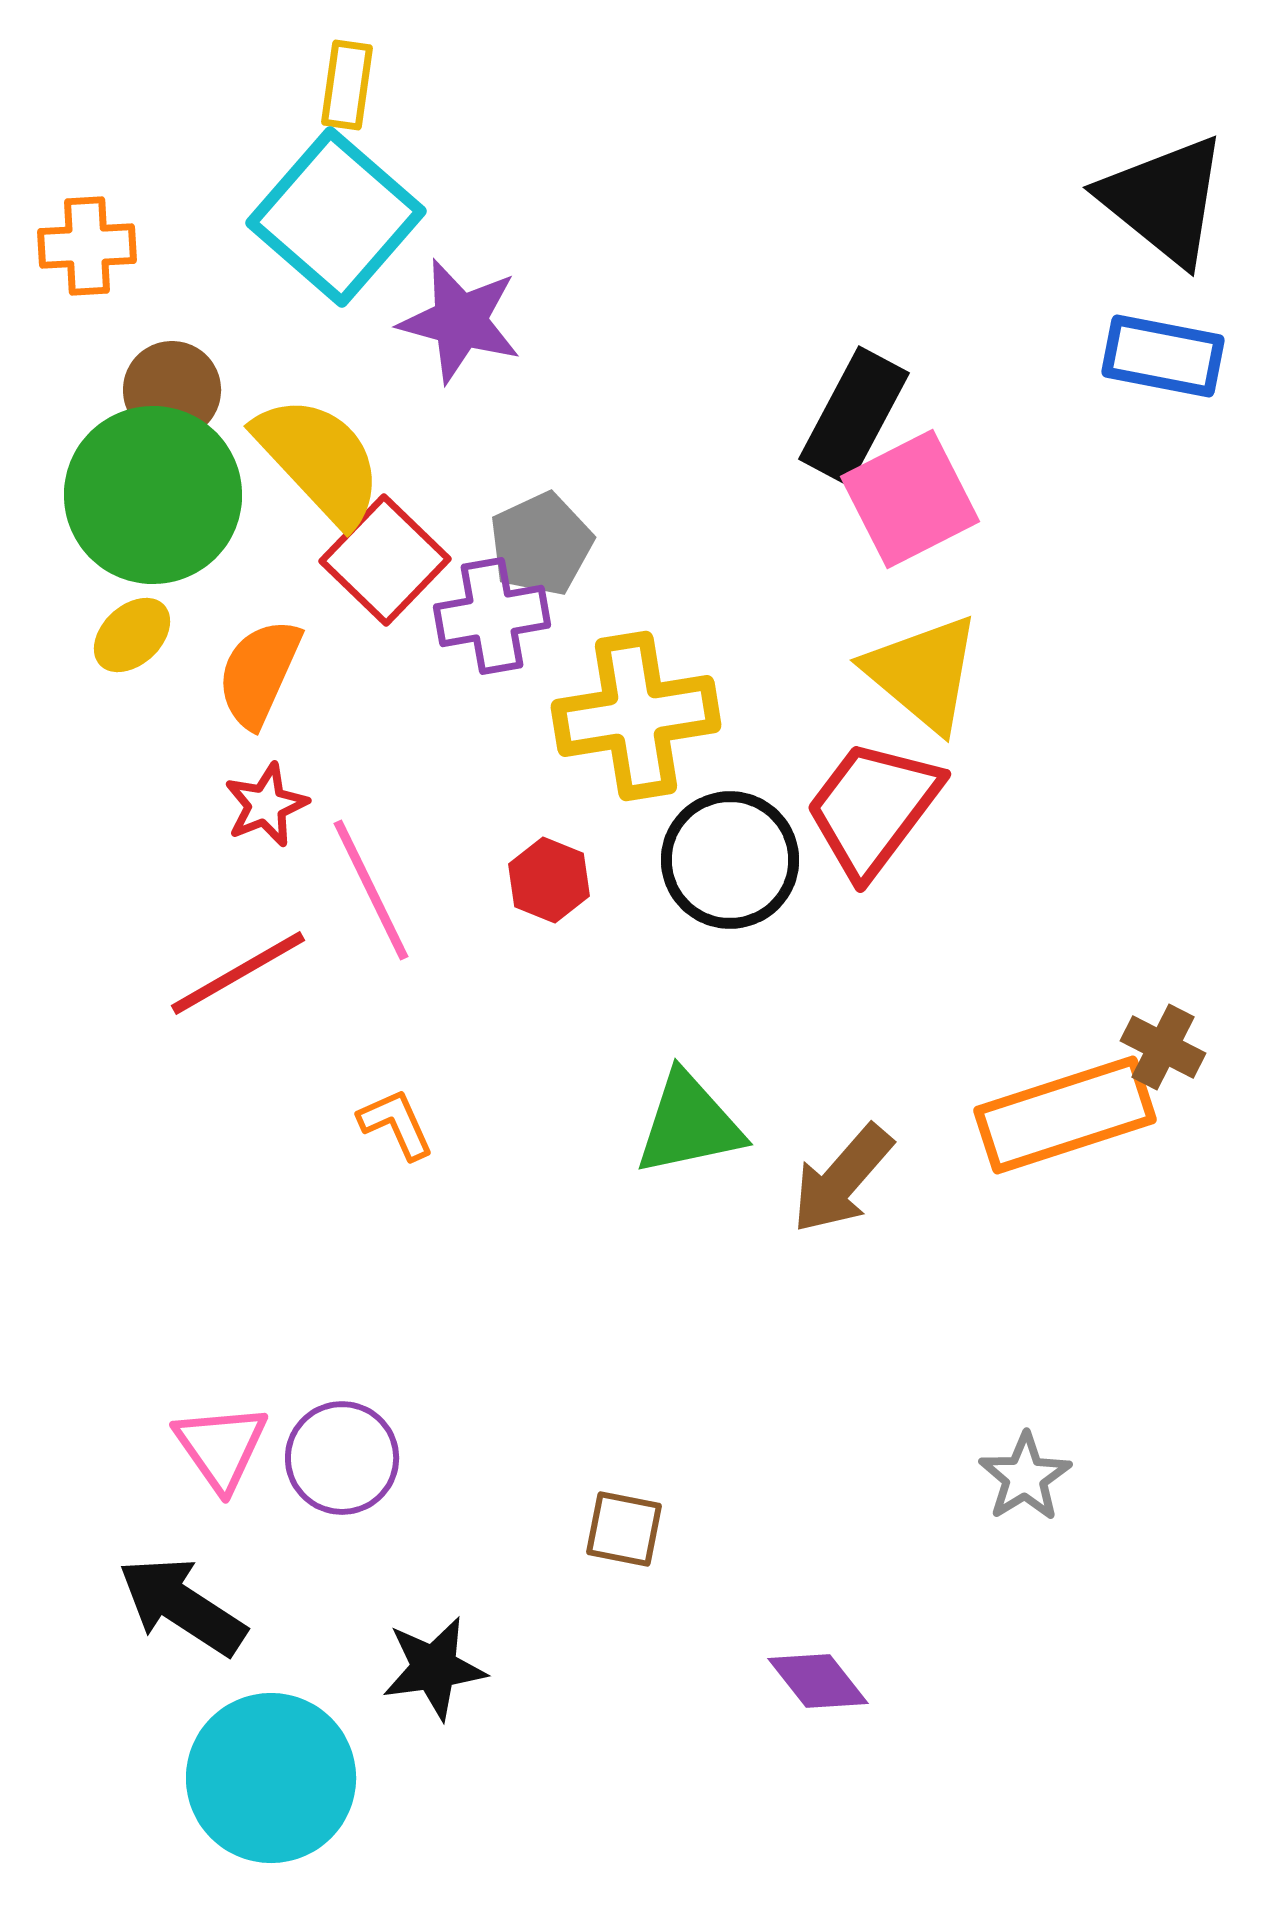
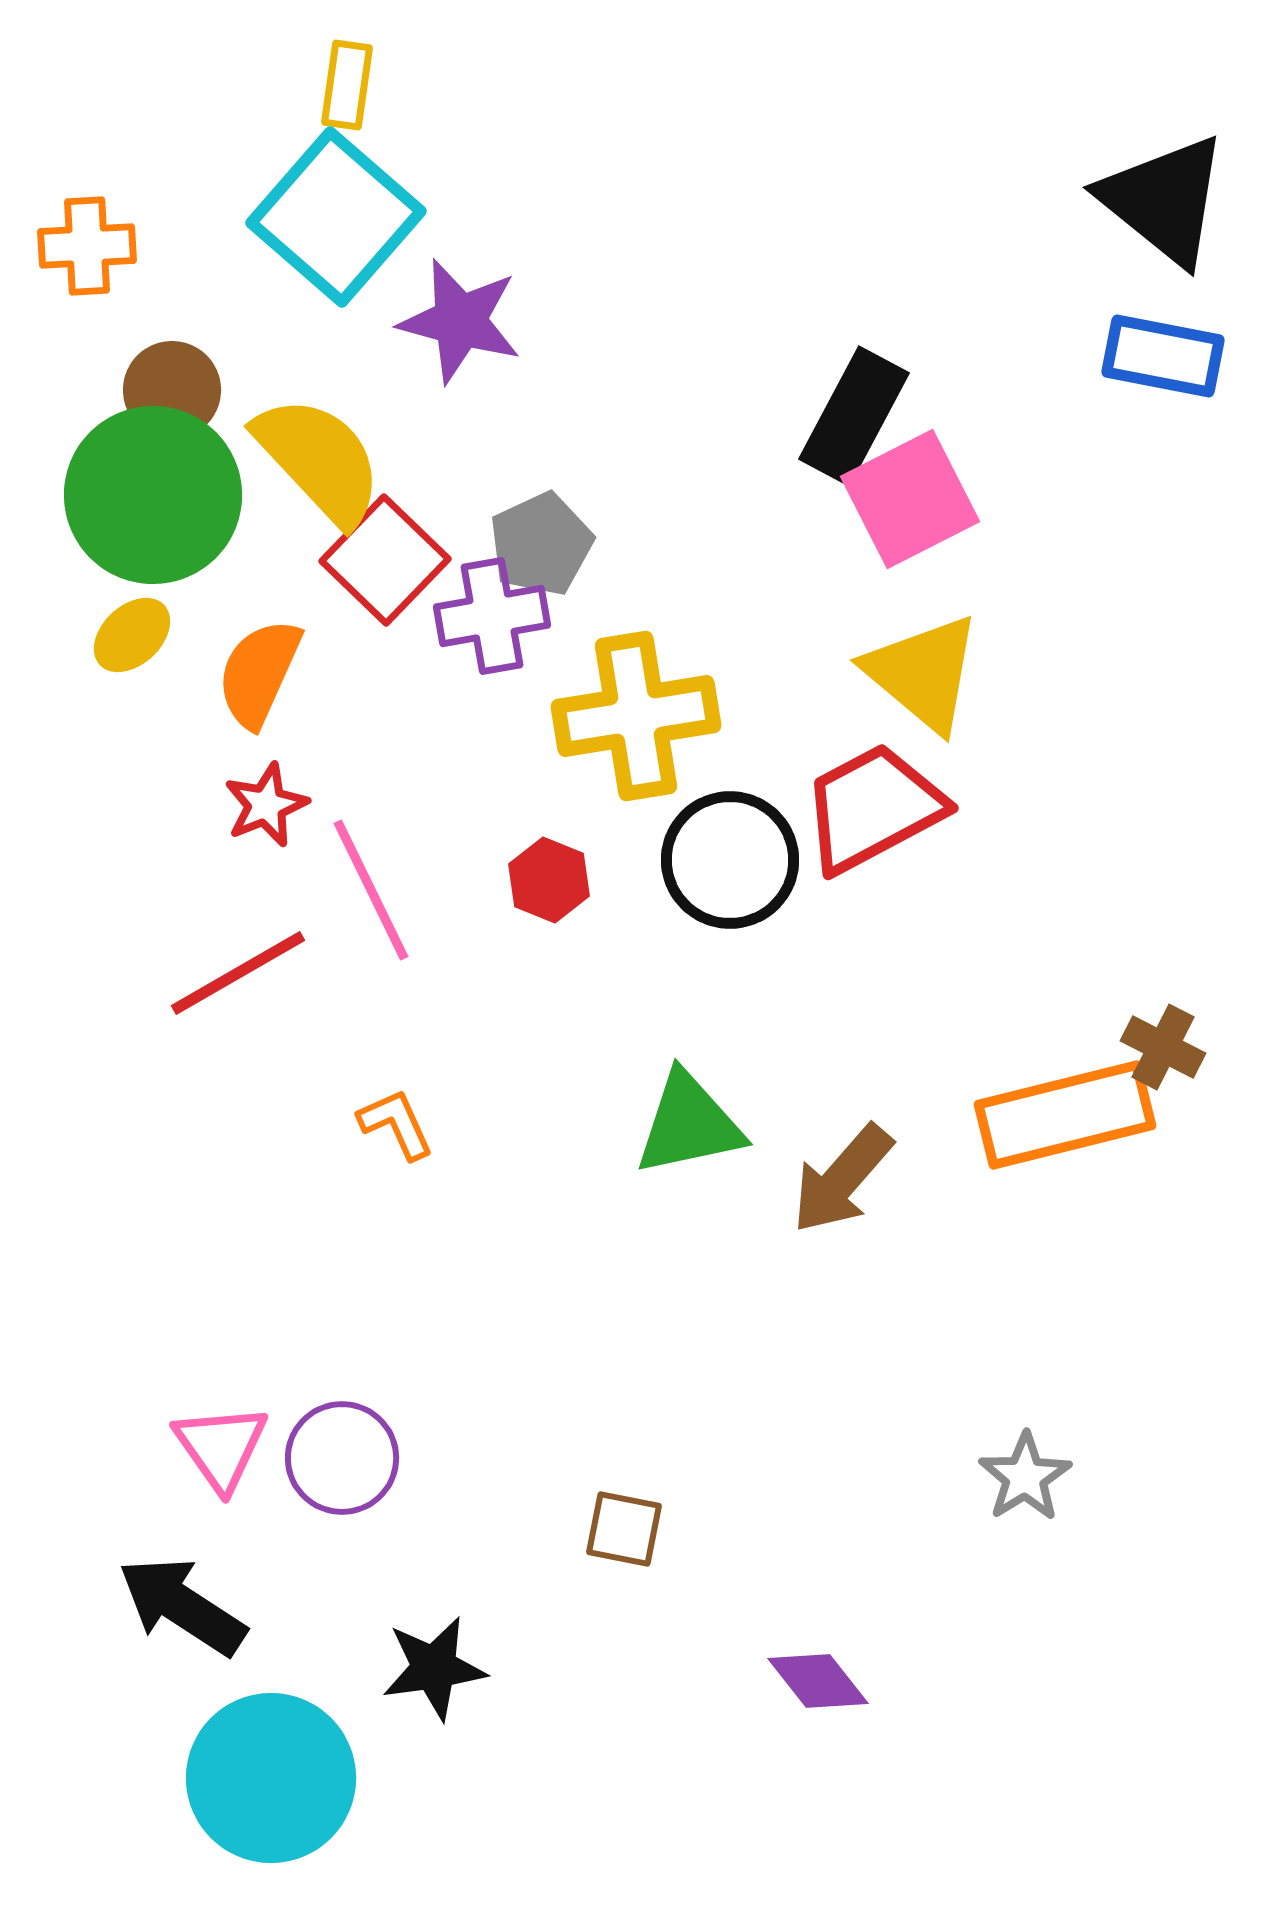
red trapezoid: rotated 25 degrees clockwise
orange rectangle: rotated 4 degrees clockwise
